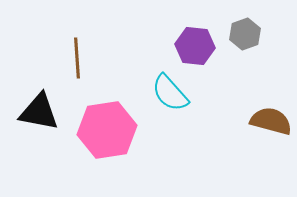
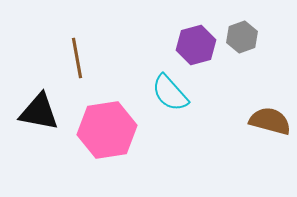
gray hexagon: moved 3 px left, 3 px down
purple hexagon: moved 1 px right, 1 px up; rotated 21 degrees counterclockwise
brown line: rotated 6 degrees counterclockwise
brown semicircle: moved 1 px left
